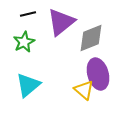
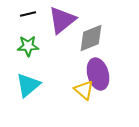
purple triangle: moved 1 px right, 2 px up
green star: moved 4 px right, 4 px down; rotated 25 degrees clockwise
